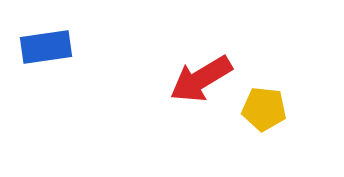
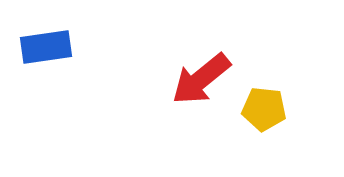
red arrow: rotated 8 degrees counterclockwise
